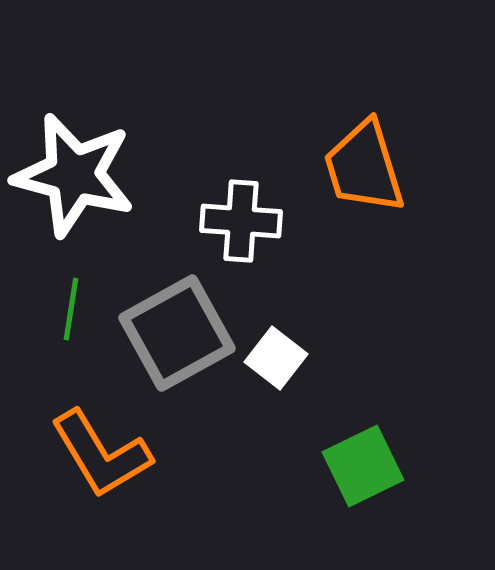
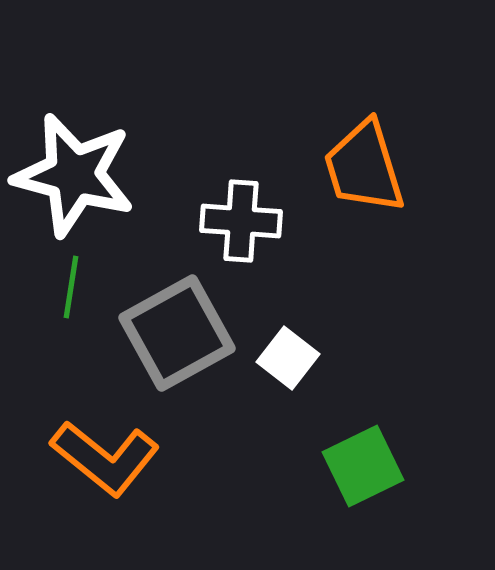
green line: moved 22 px up
white square: moved 12 px right
orange L-shape: moved 4 px right, 4 px down; rotated 20 degrees counterclockwise
